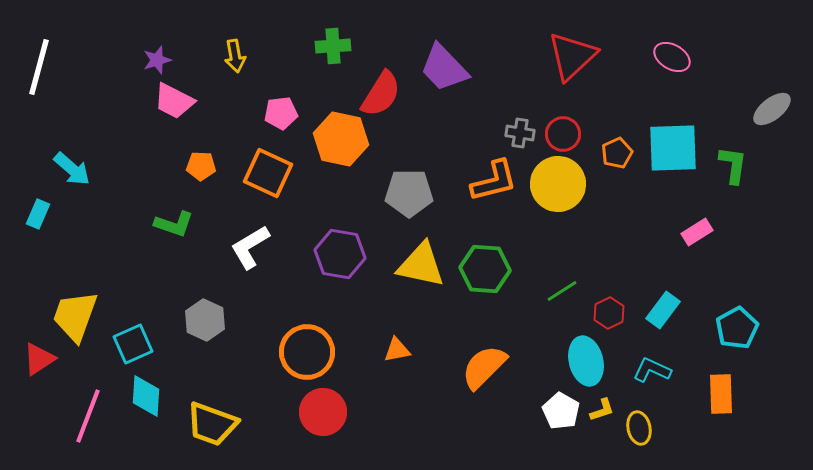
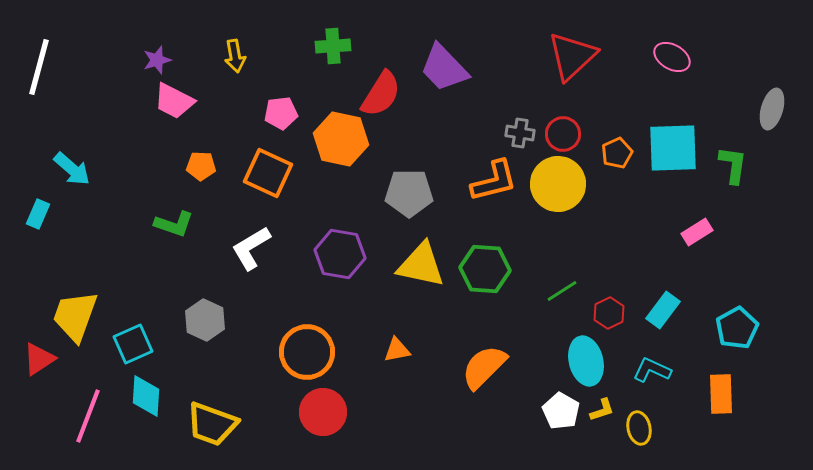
gray ellipse at (772, 109): rotated 36 degrees counterclockwise
white L-shape at (250, 247): moved 1 px right, 1 px down
